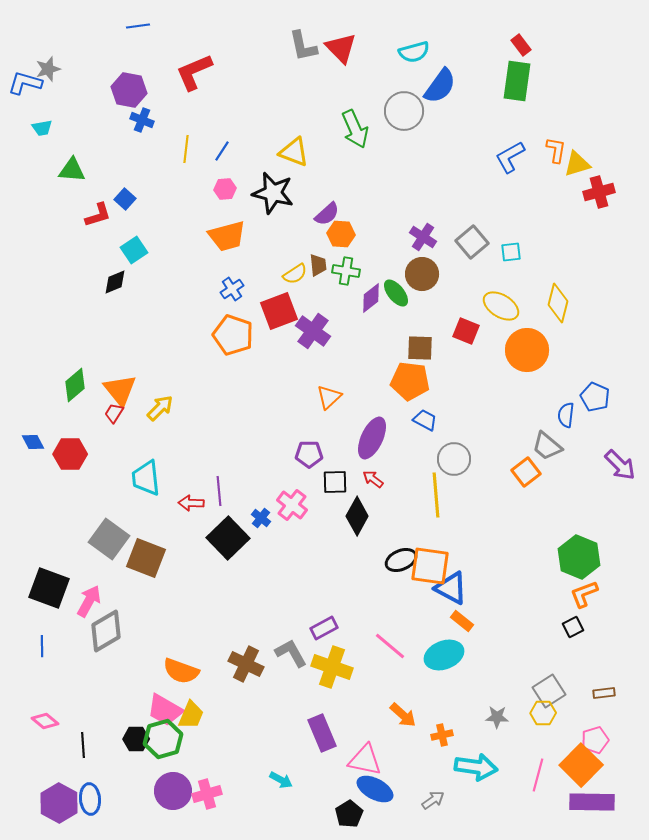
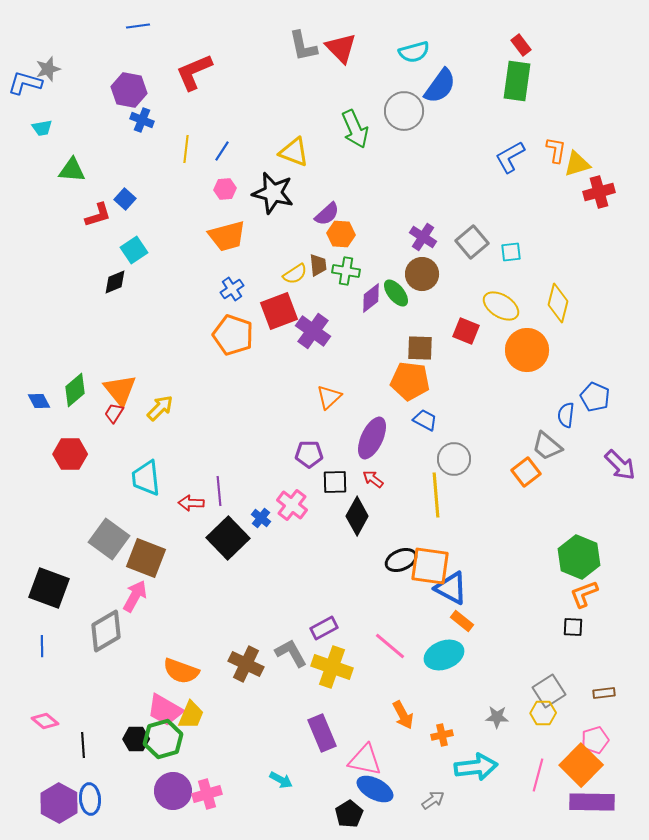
green diamond at (75, 385): moved 5 px down
blue diamond at (33, 442): moved 6 px right, 41 px up
pink arrow at (89, 601): moved 46 px right, 5 px up
black square at (573, 627): rotated 30 degrees clockwise
orange arrow at (403, 715): rotated 20 degrees clockwise
cyan arrow at (476, 767): rotated 15 degrees counterclockwise
